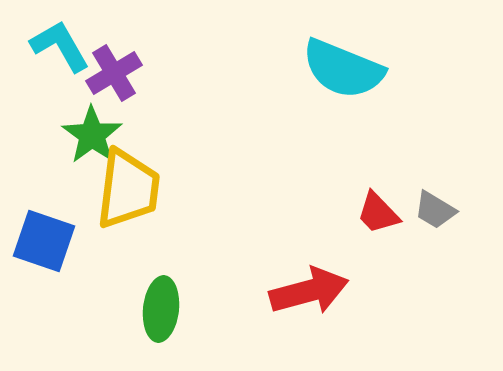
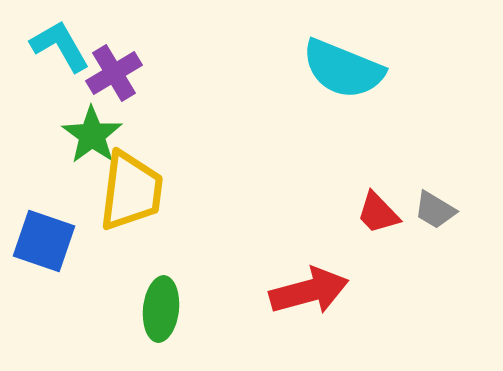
yellow trapezoid: moved 3 px right, 2 px down
